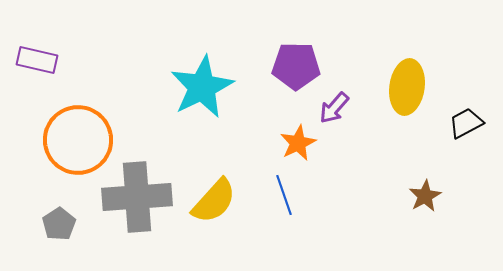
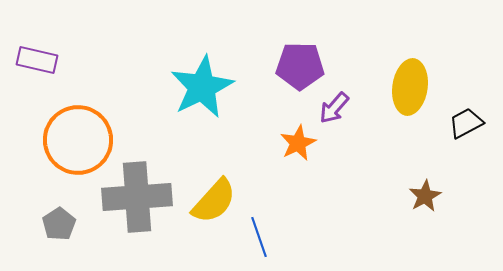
purple pentagon: moved 4 px right
yellow ellipse: moved 3 px right
blue line: moved 25 px left, 42 px down
